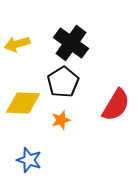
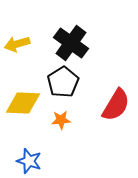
orange star: rotated 12 degrees clockwise
blue star: moved 1 px down
